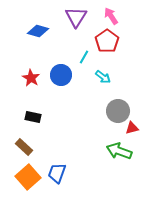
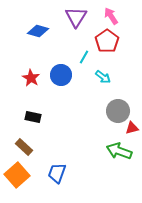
orange square: moved 11 px left, 2 px up
